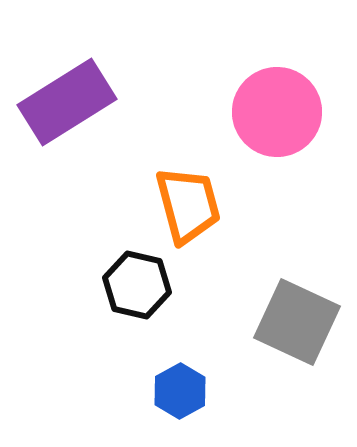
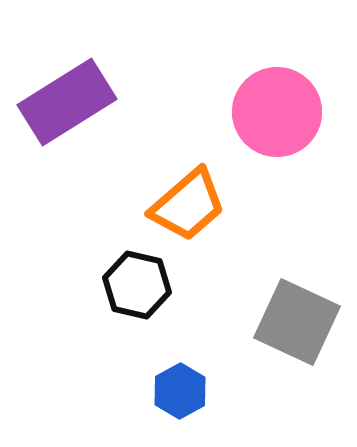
orange trapezoid: rotated 64 degrees clockwise
